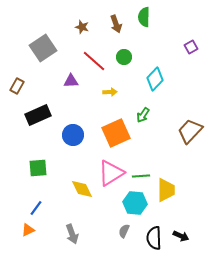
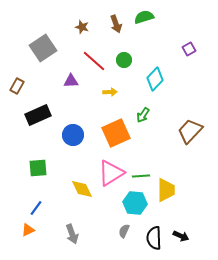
green semicircle: rotated 72 degrees clockwise
purple square: moved 2 px left, 2 px down
green circle: moved 3 px down
